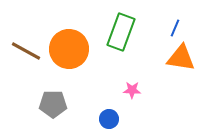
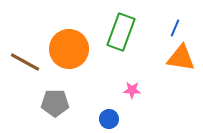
brown line: moved 1 px left, 11 px down
gray pentagon: moved 2 px right, 1 px up
